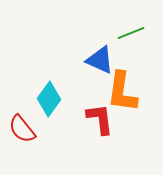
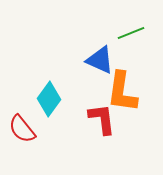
red L-shape: moved 2 px right
